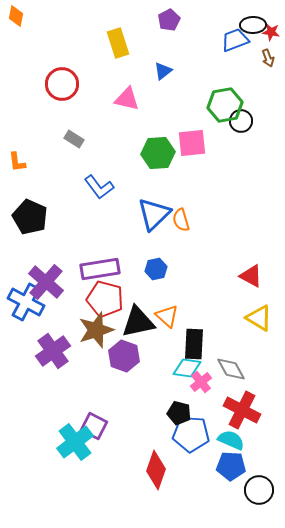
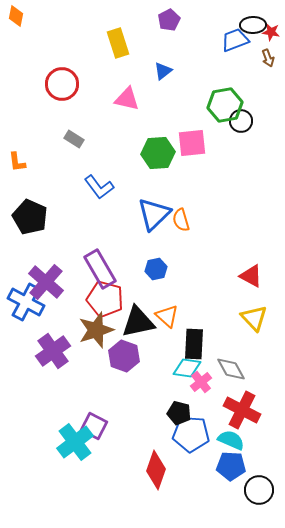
purple rectangle at (100, 269): rotated 69 degrees clockwise
yellow triangle at (259, 318): moved 5 px left; rotated 16 degrees clockwise
